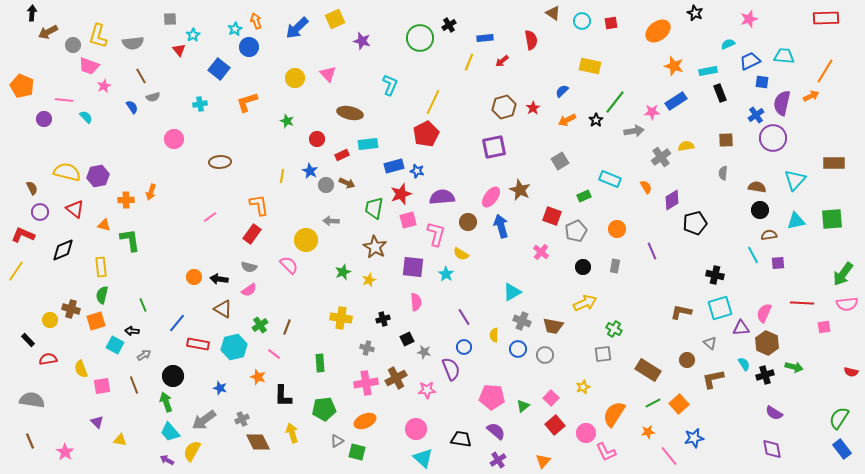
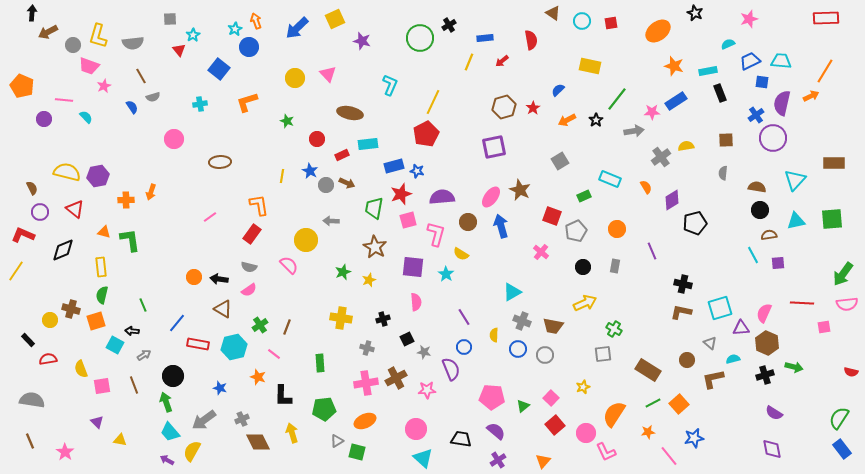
cyan trapezoid at (784, 56): moved 3 px left, 5 px down
blue semicircle at (562, 91): moved 4 px left, 1 px up
green line at (615, 102): moved 2 px right, 3 px up
orange triangle at (104, 225): moved 7 px down
black cross at (715, 275): moved 32 px left, 9 px down
cyan semicircle at (744, 364): moved 11 px left, 5 px up; rotated 72 degrees counterclockwise
